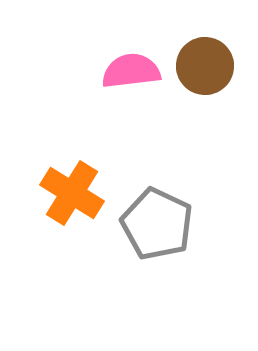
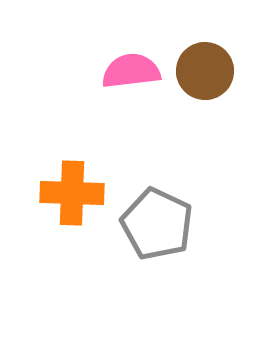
brown circle: moved 5 px down
orange cross: rotated 30 degrees counterclockwise
